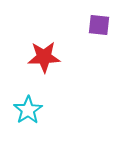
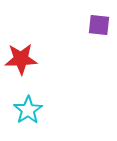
red star: moved 23 px left, 2 px down
